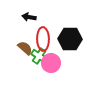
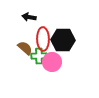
black hexagon: moved 7 px left, 1 px down
green cross: rotated 35 degrees counterclockwise
pink circle: moved 1 px right, 1 px up
